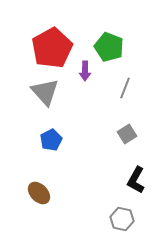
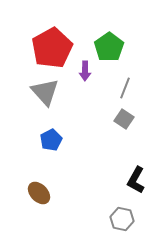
green pentagon: rotated 16 degrees clockwise
gray square: moved 3 px left, 15 px up; rotated 24 degrees counterclockwise
